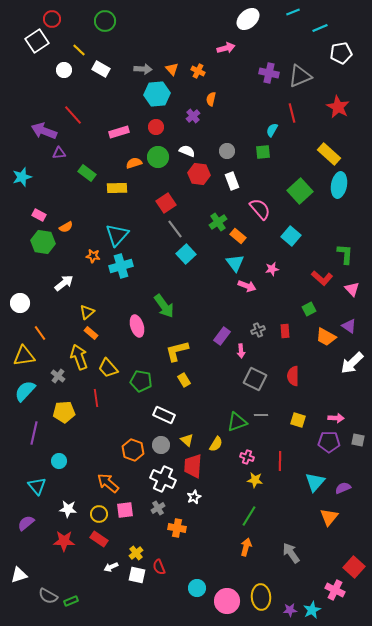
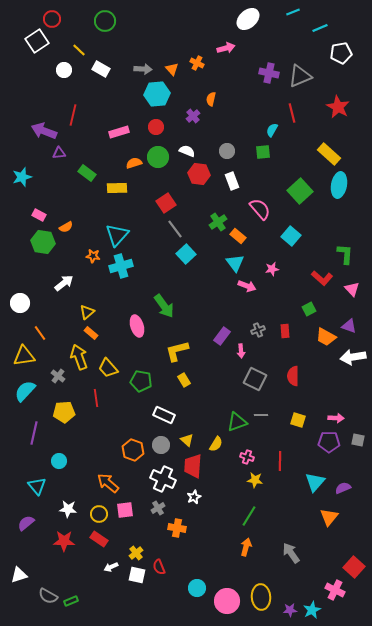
orange cross at (198, 71): moved 1 px left, 8 px up
red line at (73, 115): rotated 55 degrees clockwise
purple triangle at (349, 326): rotated 14 degrees counterclockwise
white arrow at (352, 363): moved 1 px right, 6 px up; rotated 35 degrees clockwise
